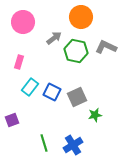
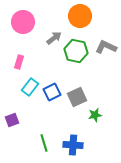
orange circle: moved 1 px left, 1 px up
blue square: rotated 36 degrees clockwise
blue cross: rotated 36 degrees clockwise
